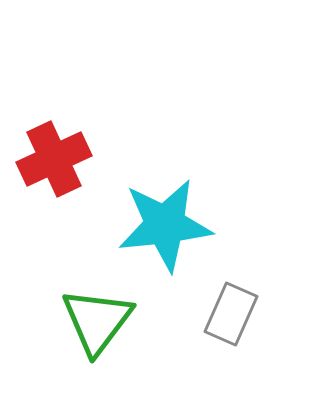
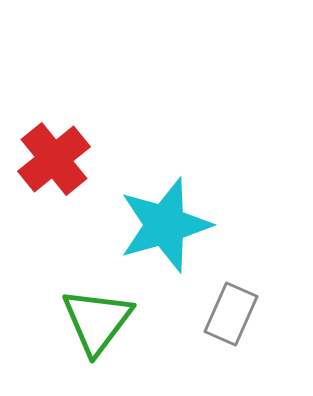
red cross: rotated 14 degrees counterclockwise
cyan star: rotated 10 degrees counterclockwise
